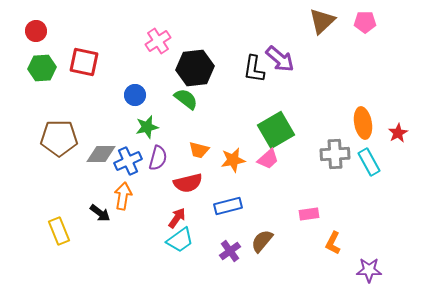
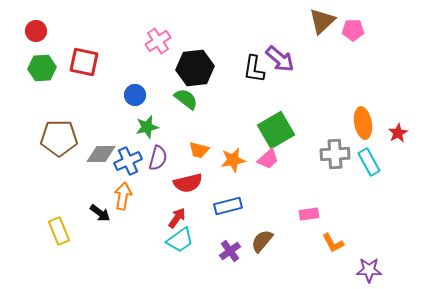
pink pentagon: moved 12 px left, 8 px down
orange L-shape: rotated 55 degrees counterclockwise
